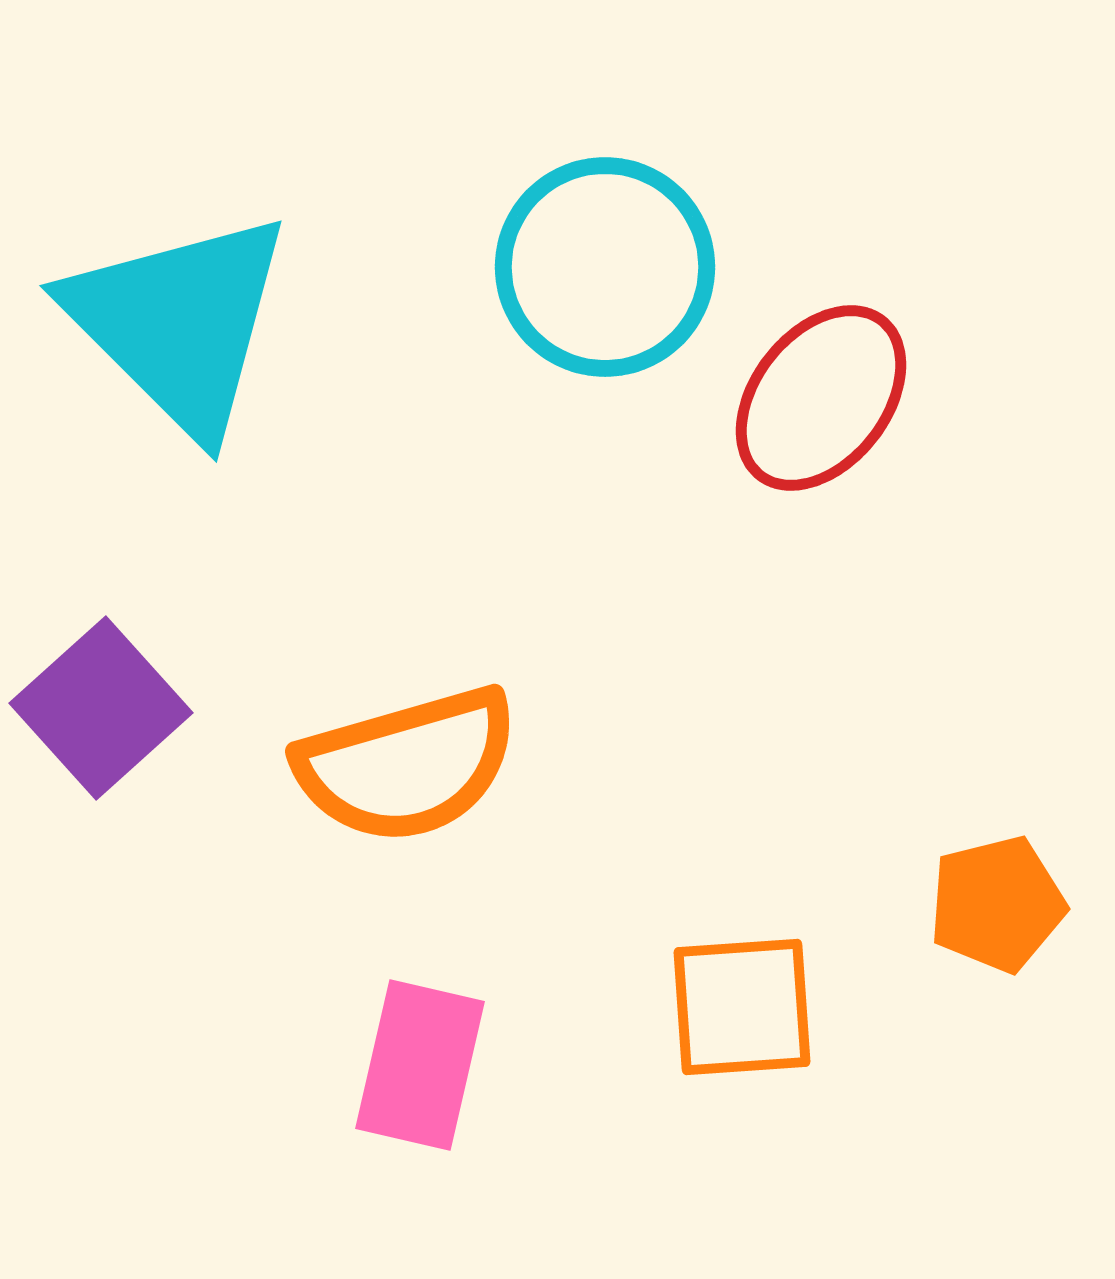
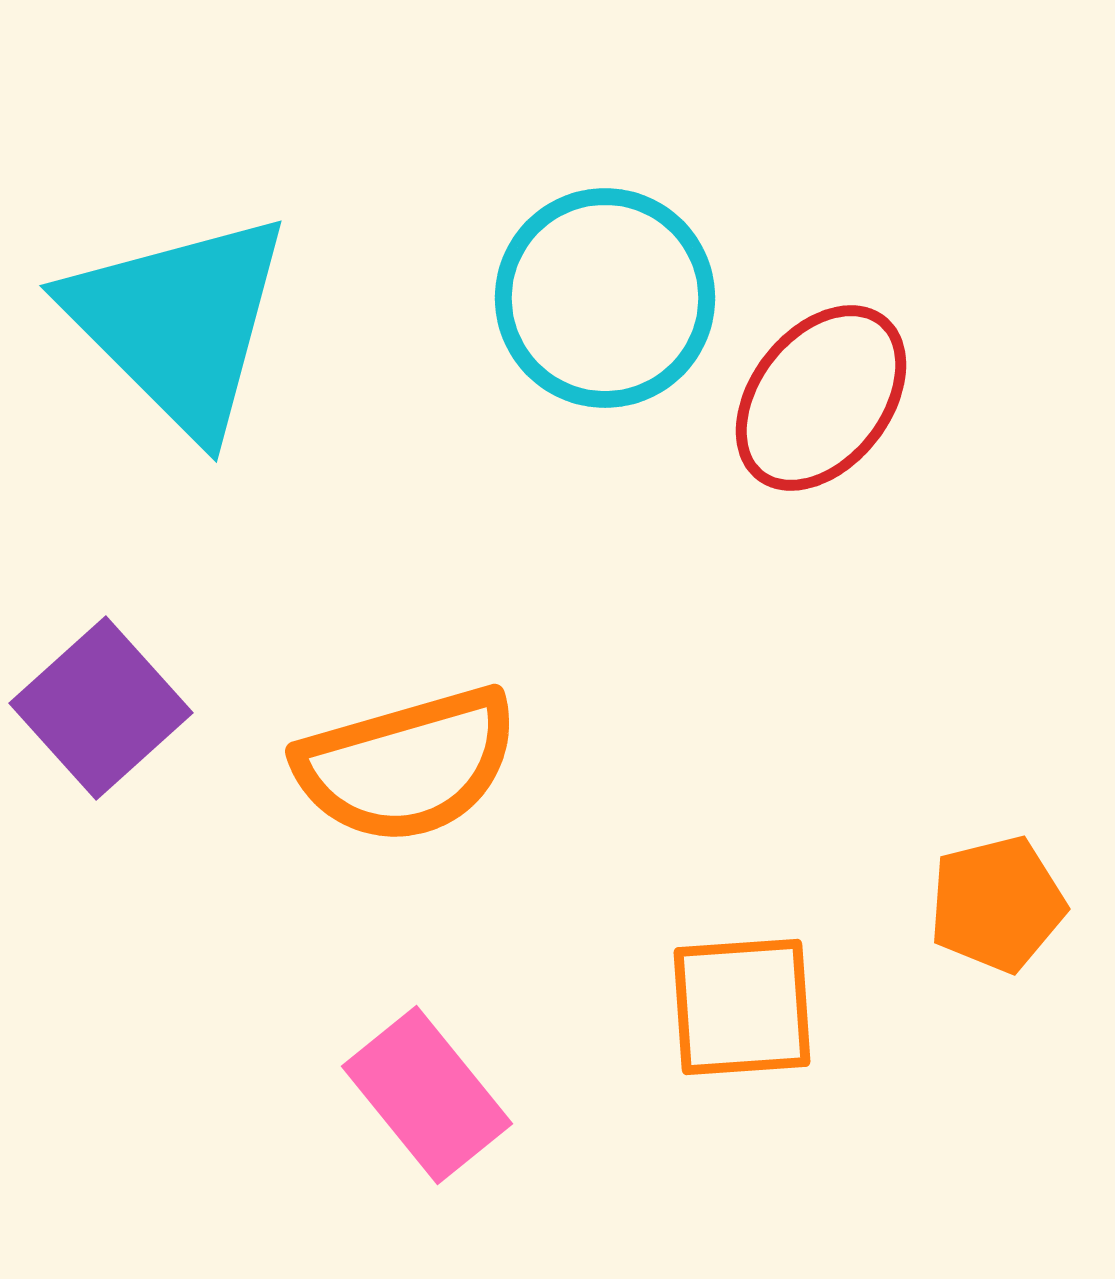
cyan circle: moved 31 px down
pink rectangle: moved 7 px right, 30 px down; rotated 52 degrees counterclockwise
